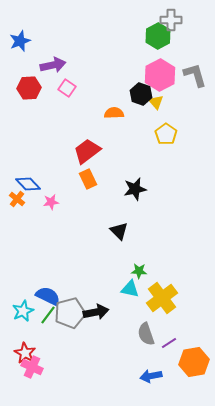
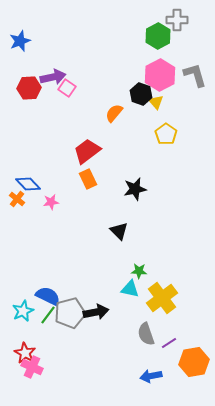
gray cross: moved 6 px right
purple arrow: moved 12 px down
orange semicircle: rotated 48 degrees counterclockwise
